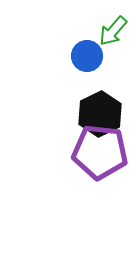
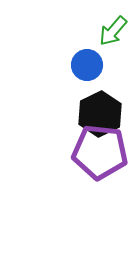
blue circle: moved 9 px down
